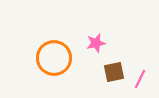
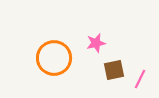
brown square: moved 2 px up
